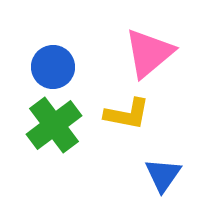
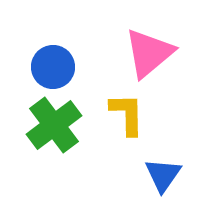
yellow L-shape: rotated 102 degrees counterclockwise
